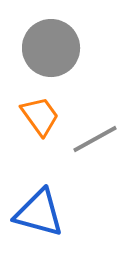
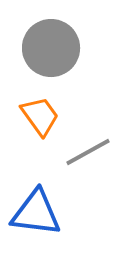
gray line: moved 7 px left, 13 px down
blue triangle: moved 3 px left; rotated 8 degrees counterclockwise
